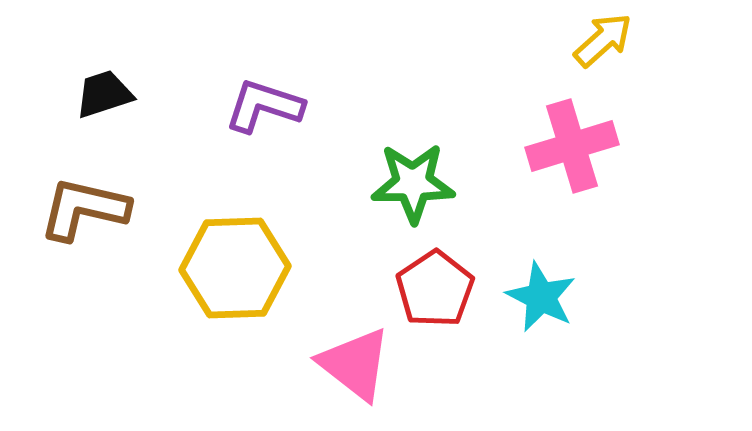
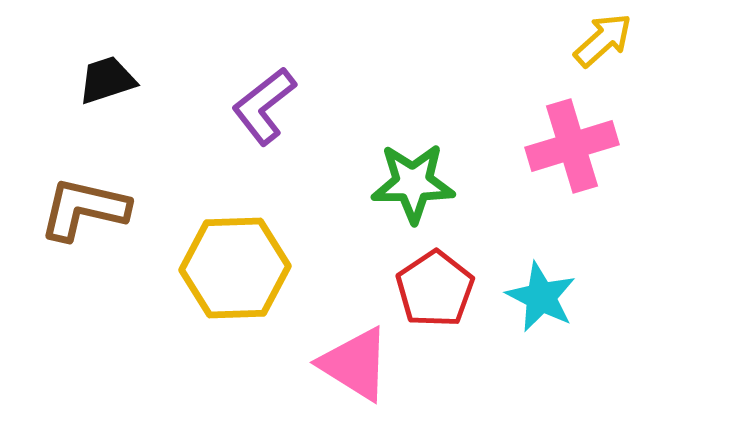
black trapezoid: moved 3 px right, 14 px up
purple L-shape: rotated 56 degrees counterclockwise
pink triangle: rotated 6 degrees counterclockwise
